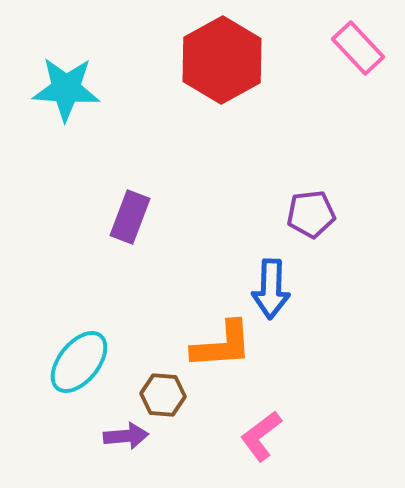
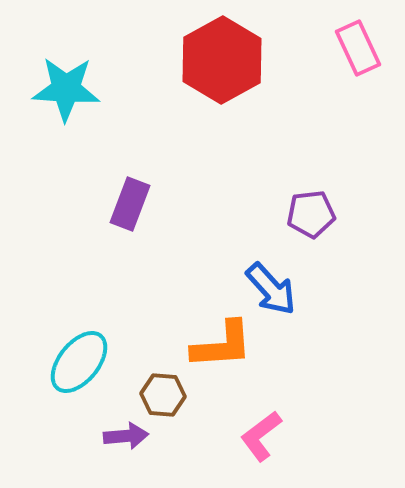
pink rectangle: rotated 18 degrees clockwise
purple rectangle: moved 13 px up
blue arrow: rotated 44 degrees counterclockwise
